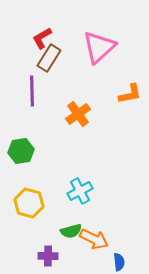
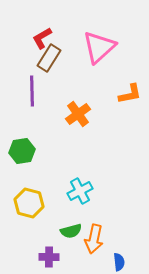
green hexagon: moved 1 px right
orange arrow: rotated 76 degrees clockwise
purple cross: moved 1 px right, 1 px down
